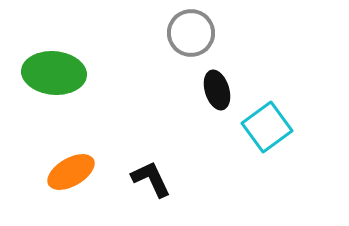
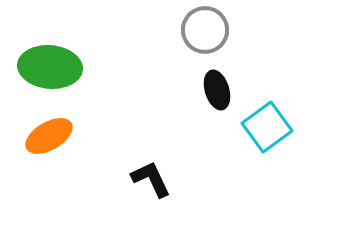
gray circle: moved 14 px right, 3 px up
green ellipse: moved 4 px left, 6 px up
orange ellipse: moved 22 px left, 36 px up
